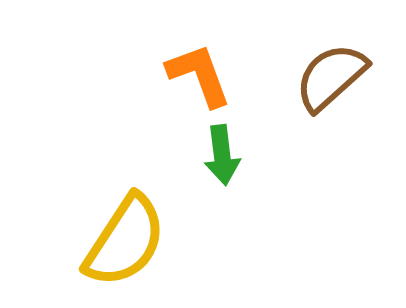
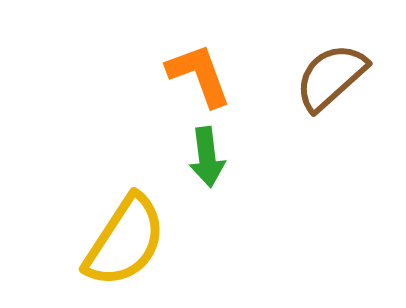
green arrow: moved 15 px left, 2 px down
